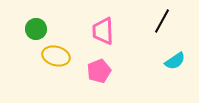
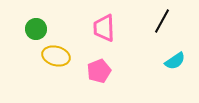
pink trapezoid: moved 1 px right, 3 px up
